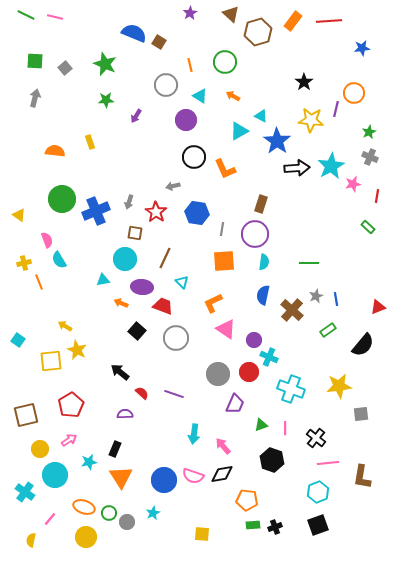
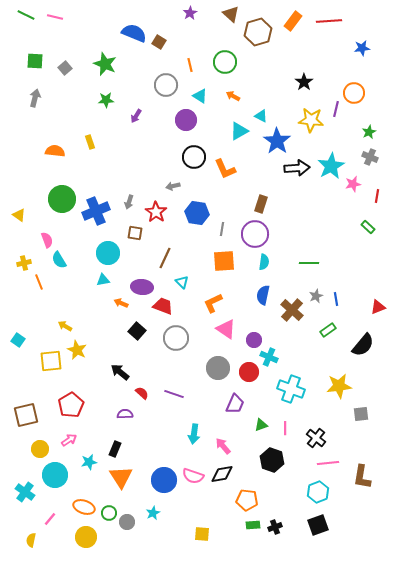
cyan circle at (125, 259): moved 17 px left, 6 px up
gray circle at (218, 374): moved 6 px up
